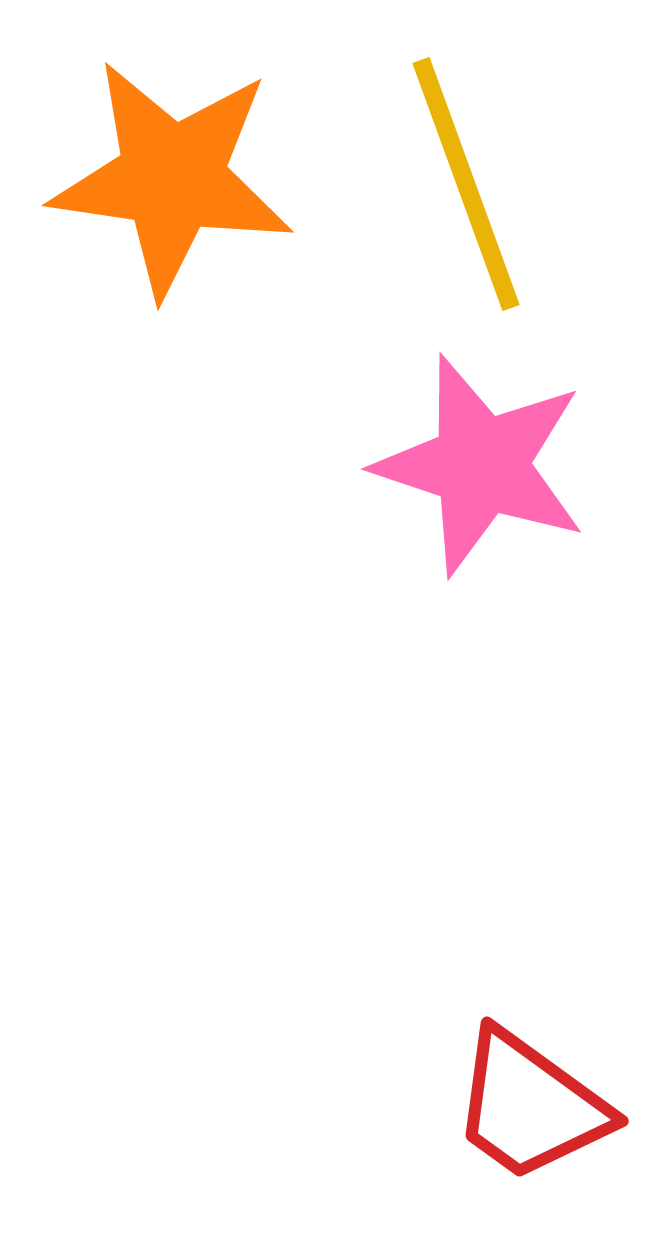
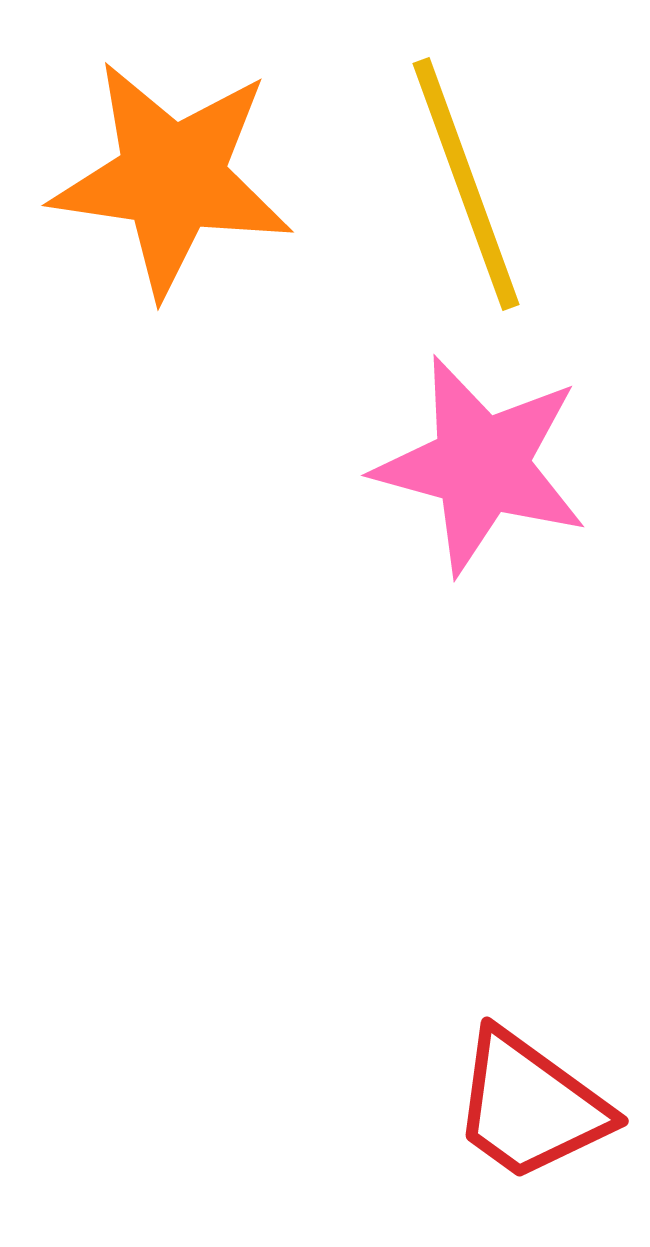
pink star: rotated 3 degrees counterclockwise
